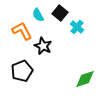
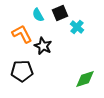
black square: rotated 28 degrees clockwise
orange L-shape: moved 3 px down
black pentagon: rotated 20 degrees clockwise
